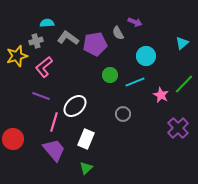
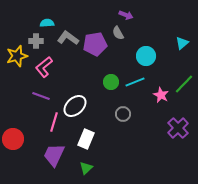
purple arrow: moved 9 px left, 7 px up
gray cross: rotated 16 degrees clockwise
green circle: moved 1 px right, 7 px down
purple trapezoid: moved 5 px down; rotated 115 degrees counterclockwise
